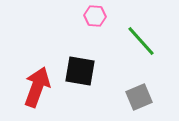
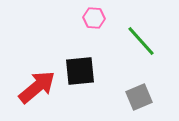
pink hexagon: moved 1 px left, 2 px down
black square: rotated 16 degrees counterclockwise
red arrow: rotated 30 degrees clockwise
